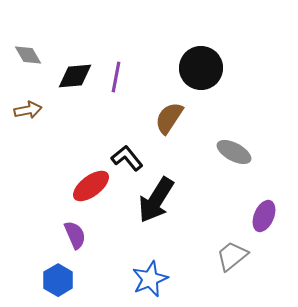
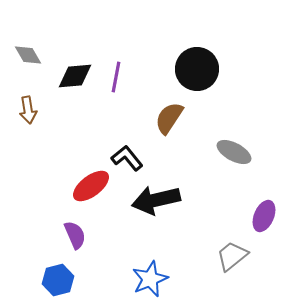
black circle: moved 4 px left, 1 px down
brown arrow: rotated 92 degrees clockwise
black arrow: rotated 45 degrees clockwise
blue hexagon: rotated 16 degrees clockwise
